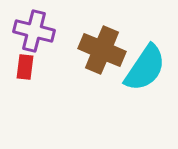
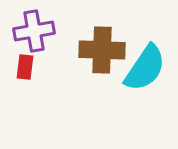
purple cross: rotated 24 degrees counterclockwise
brown cross: rotated 21 degrees counterclockwise
